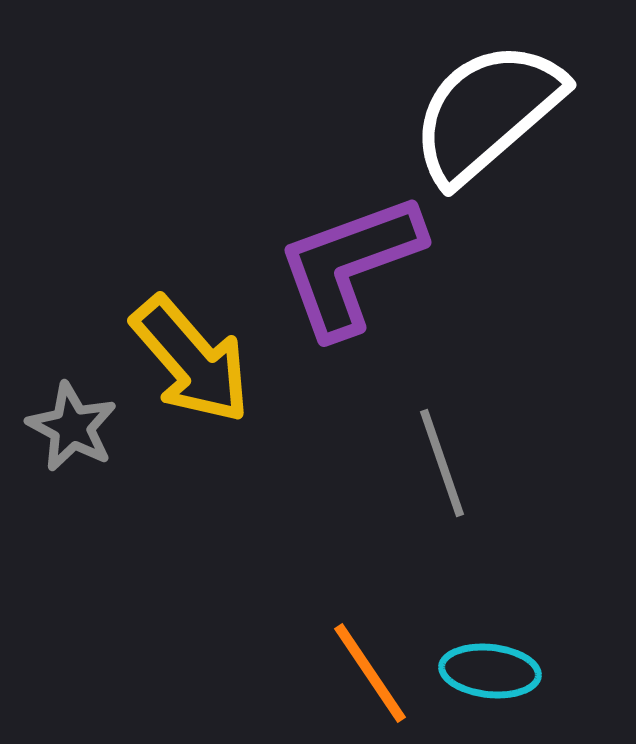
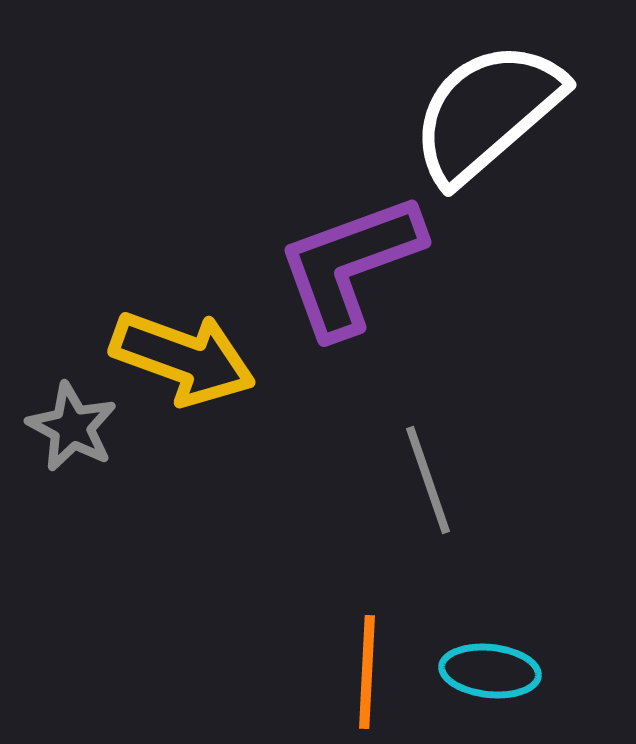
yellow arrow: moved 8 px left, 2 px up; rotated 29 degrees counterclockwise
gray line: moved 14 px left, 17 px down
orange line: moved 3 px left, 1 px up; rotated 37 degrees clockwise
